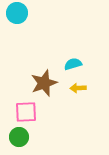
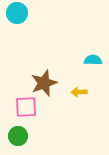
cyan semicircle: moved 20 px right, 4 px up; rotated 18 degrees clockwise
yellow arrow: moved 1 px right, 4 px down
pink square: moved 5 px up
green circle: moved 1 px left, 1 px up
